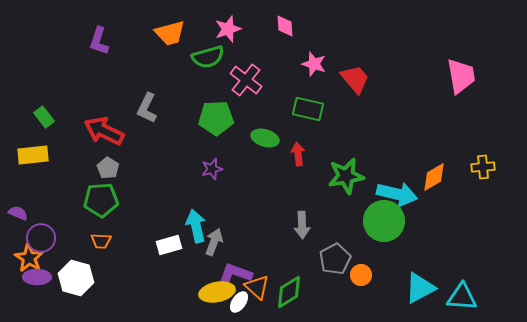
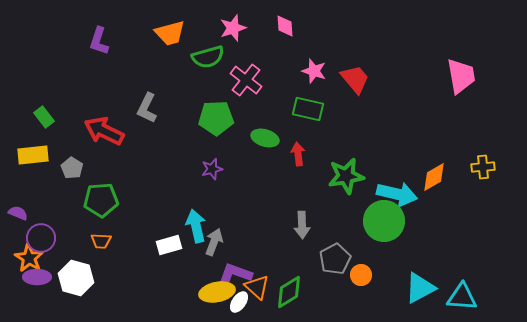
pink star at (228, 29): moved 5 px right, 1 px up
pink star at (314, 64): moved 7 px down
gray pentagon at (108, 168): moved 36 px left
